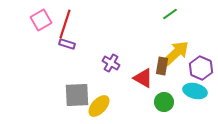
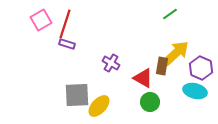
green circle: moved 14 px left
